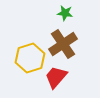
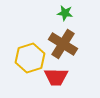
brown cross: rotated 24 degrees counterclockwise
red trapezoid: rotated 130 degrees counterclockwise
